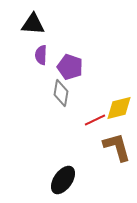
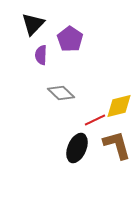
black triangle: rotated 50 degrees counterclockwise
purple pentagon: moved 28 px up; rotated 15 degrees clockwise
gray diamond: rotated 56 degrees counterclockwise
yellow diamond: moved 2 px up
brown L-shape: moved 2 px up
black ellipse: moved 14 px right, 32 px up; rotated 12 degrees counterclockwise
